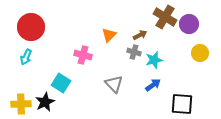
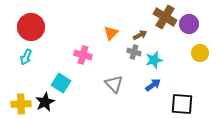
orange triangle: moved 2 px right, 2 px up
